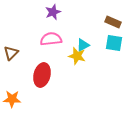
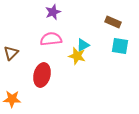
cyan square: moved 6 px right, 3 px down
